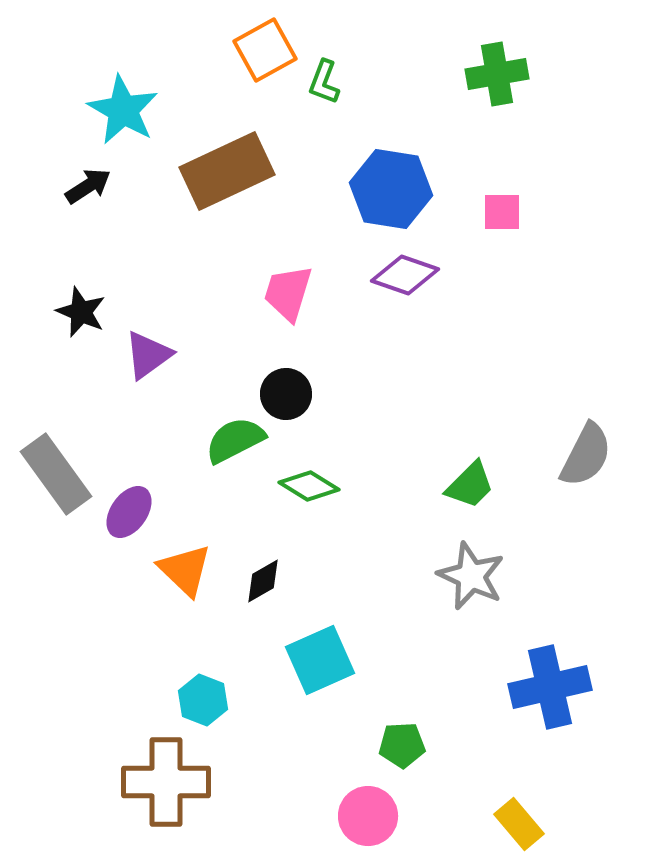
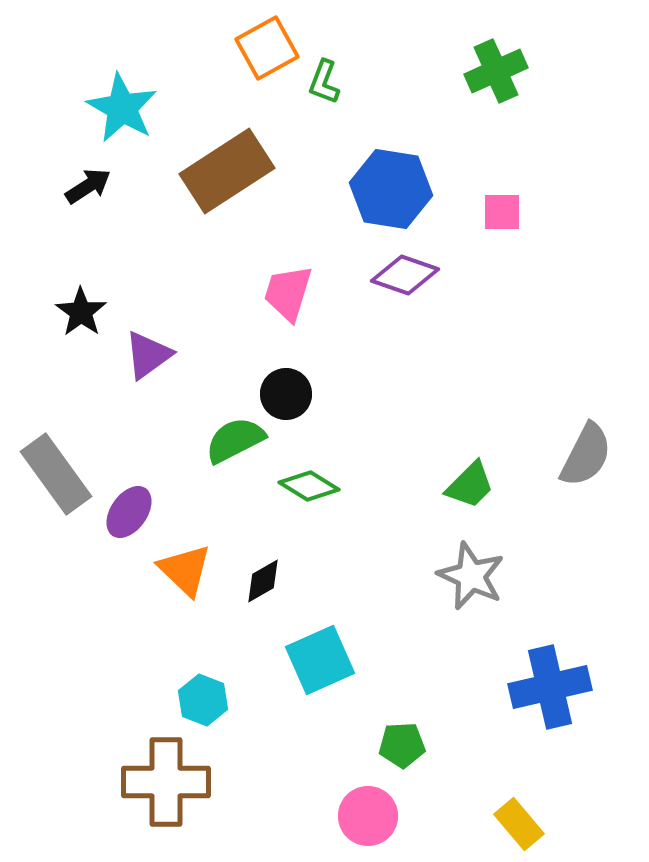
orange square: moved 2 px right, 2 px up
green cross: moved 1 px left, 3 px up; rotated 14 degrees counterclockwise
cyan star: moved 1 px left, 2 px up
brown rectangle: rotated 8 degrees counterclockwise
black star: rotated 12 degrees clockwise
